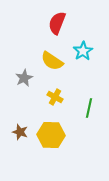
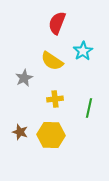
yellow cross: moved 2 px down; rotated 35 degrees counterclockwise
